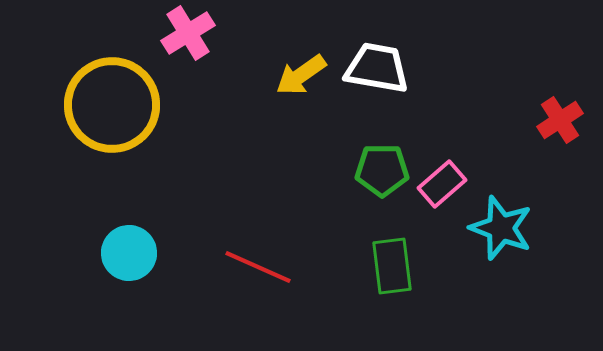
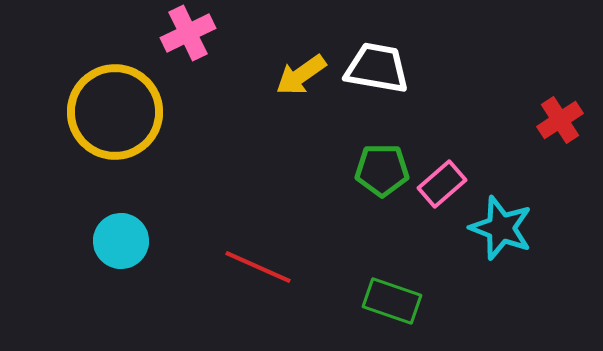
pink cross: rotated 6 degrees clockwise
yellow circle: moved 3 px right, 7 px down
cyan circle: moved 8 px left, 12 px up
green rectangle: moved 35 px down; rotated 64 degrees counterclockwise
